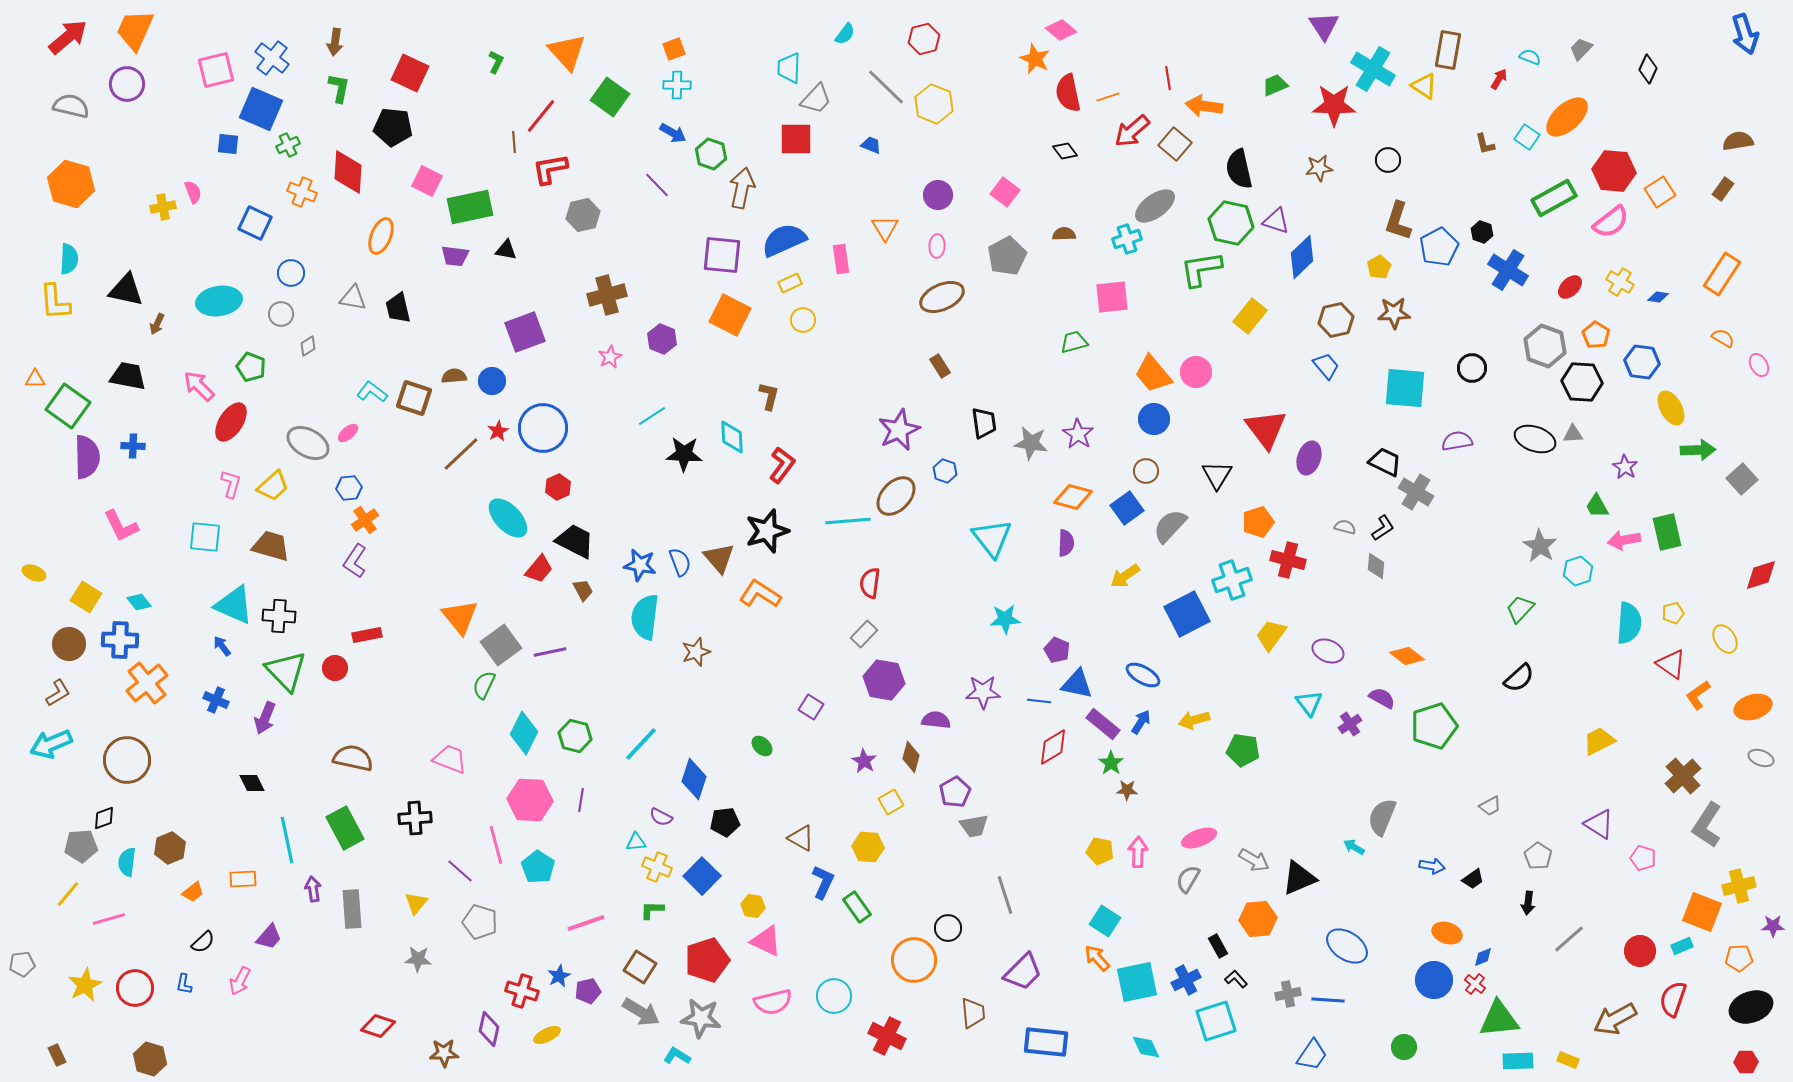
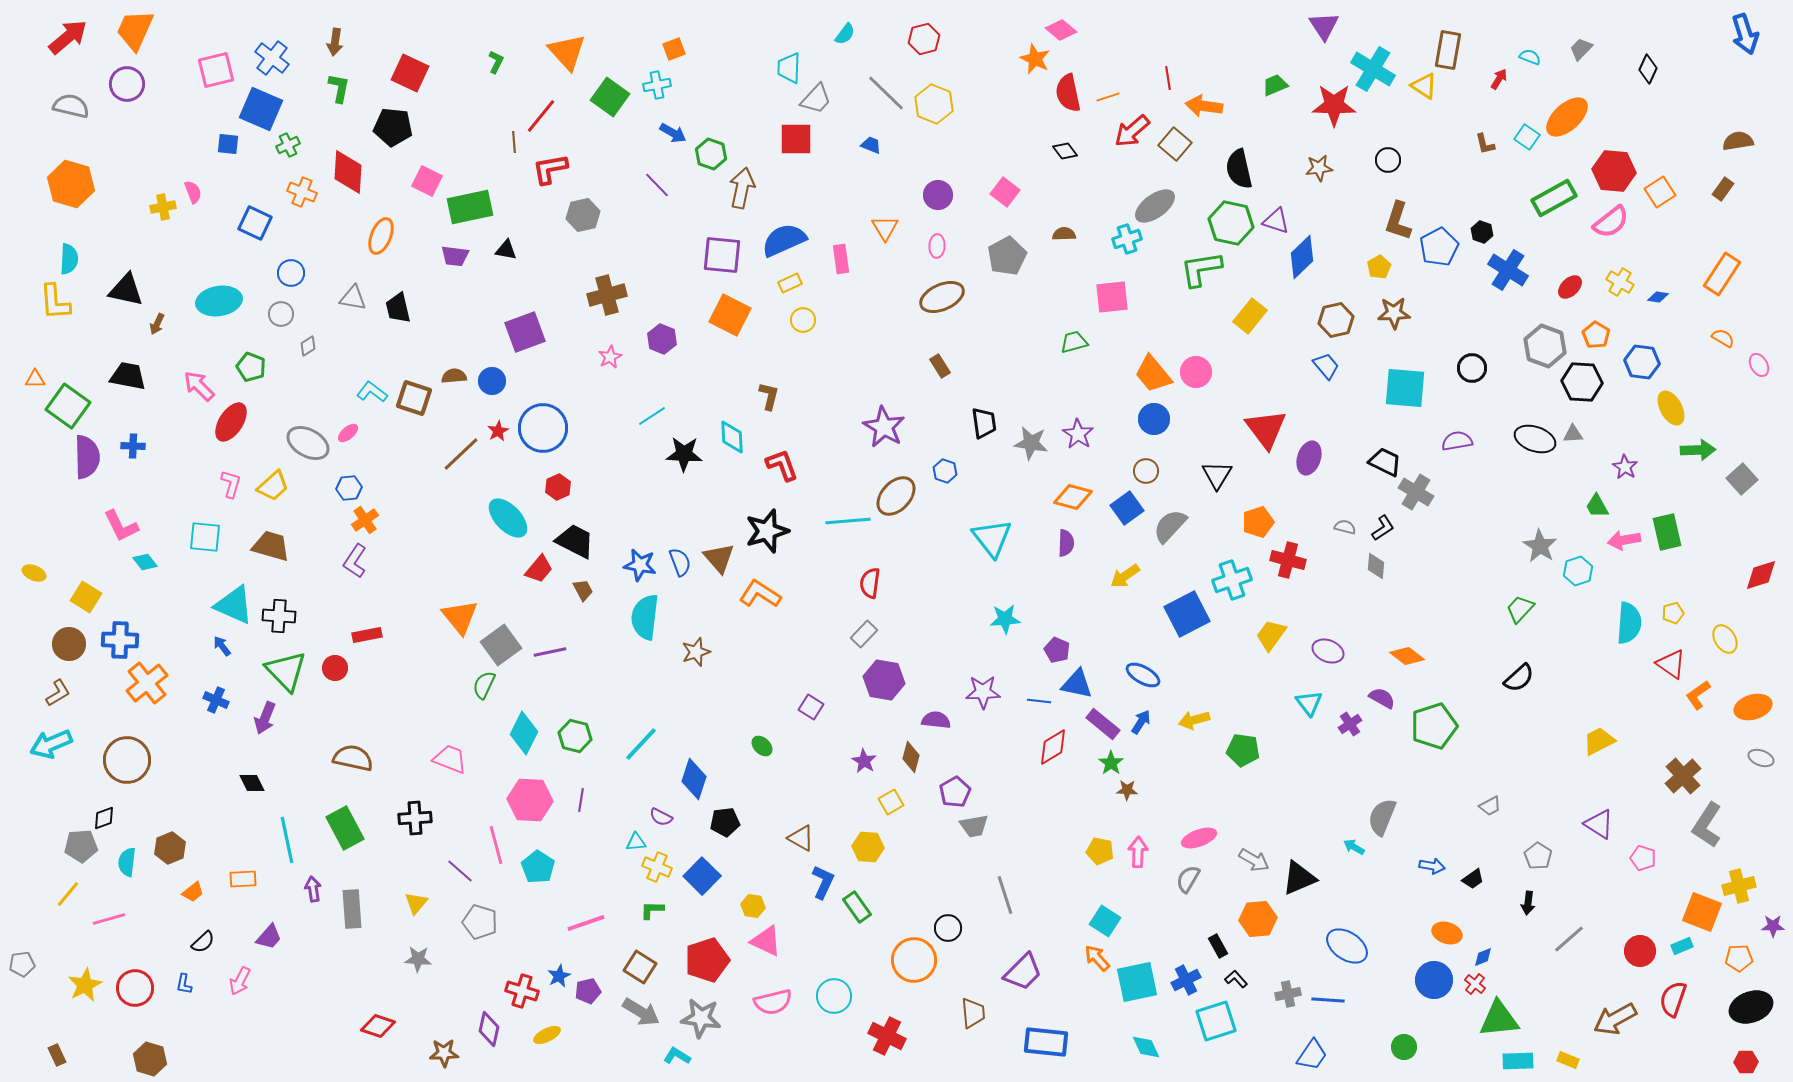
cyan cross at (677, 85): moved 20 px left; rotated 12 degrees counterclockwise
gray line at (886, 87): moved 6 px down
purple star at (899, 430): moved 15 px left, 3 px up; rotated 18 degrees counterclockwise
red L-shape at (782, 465): rotated 57 degrees counterclockwise
cyan diamond at (139, 602): moved 6 px right, 40 px up
